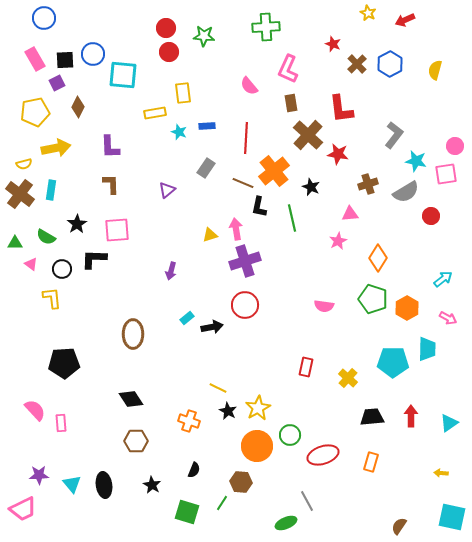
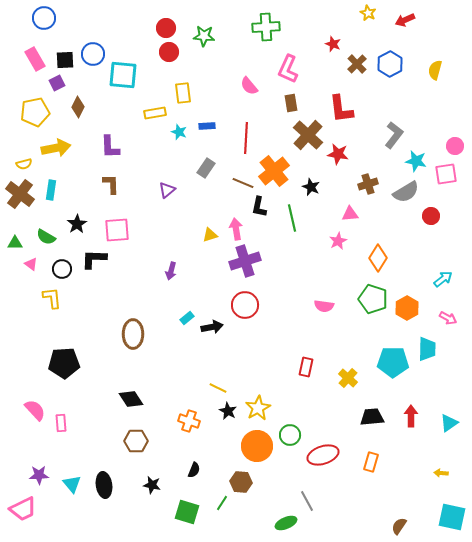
black star at (152, 485): rotated 18 degrees counterclockwise
